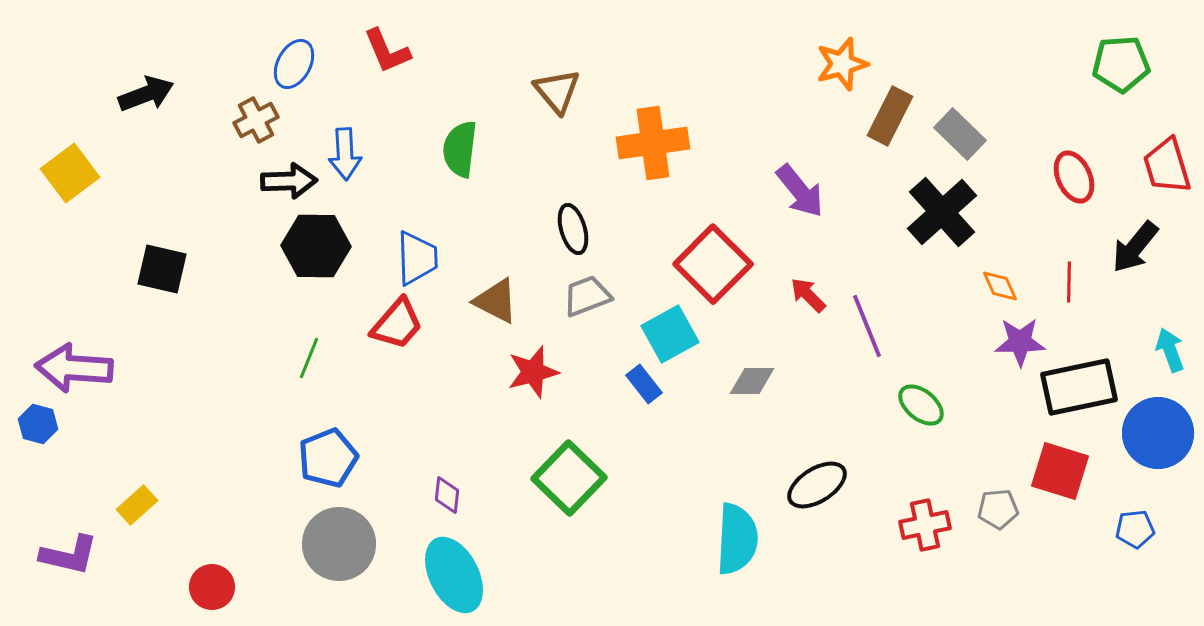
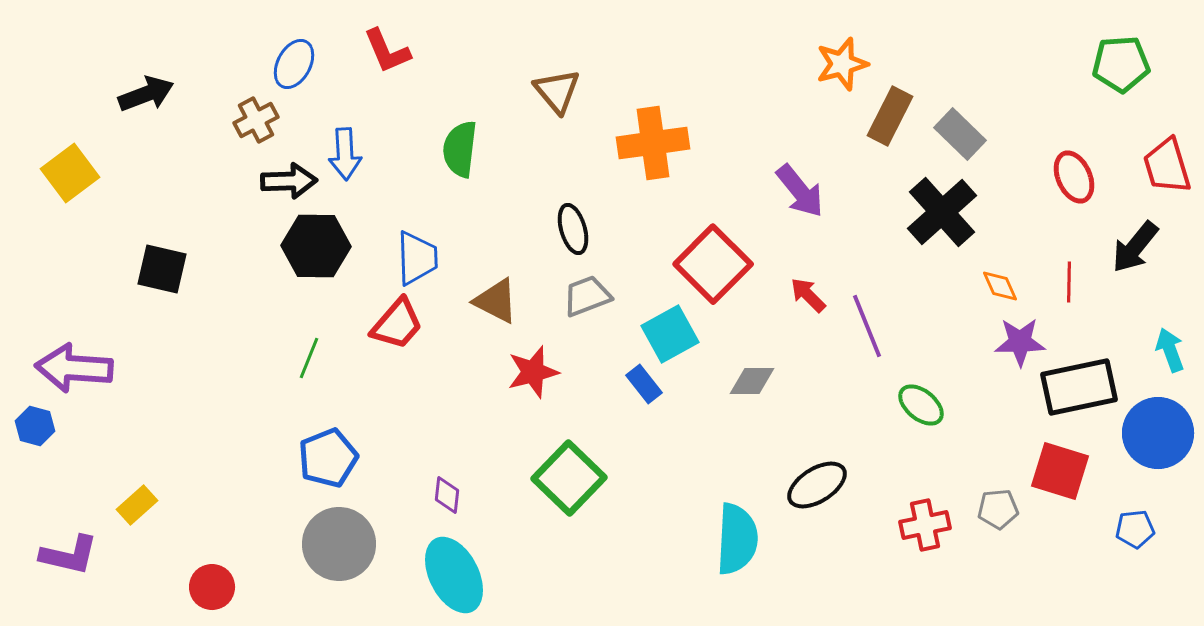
blue hexagon at (38, 424): moved 3 px left, 2 px down
